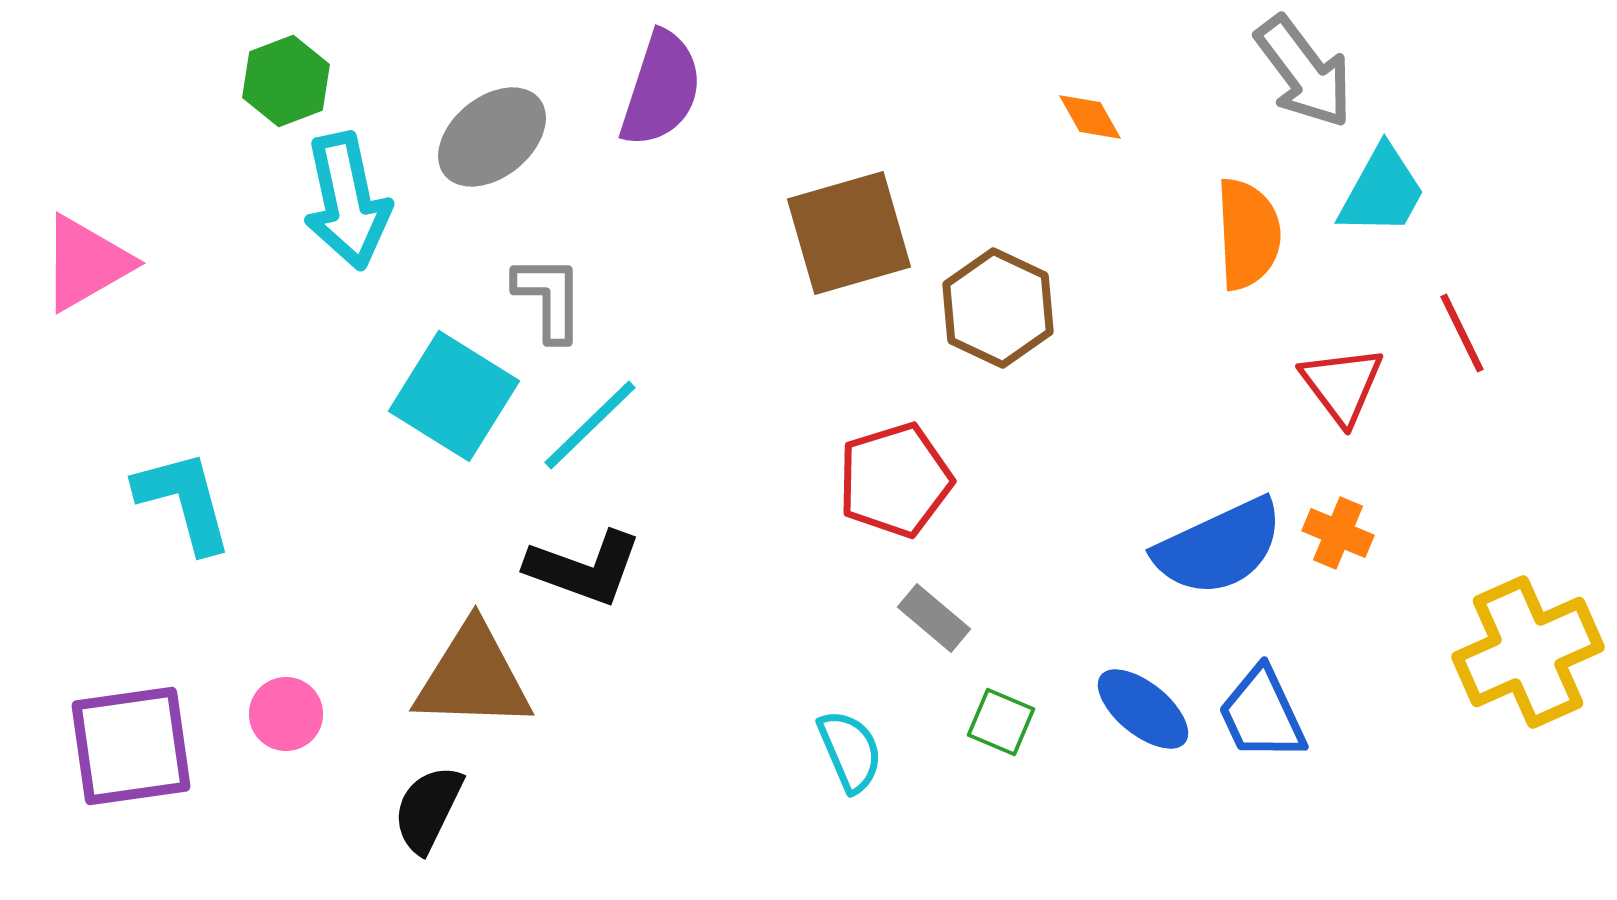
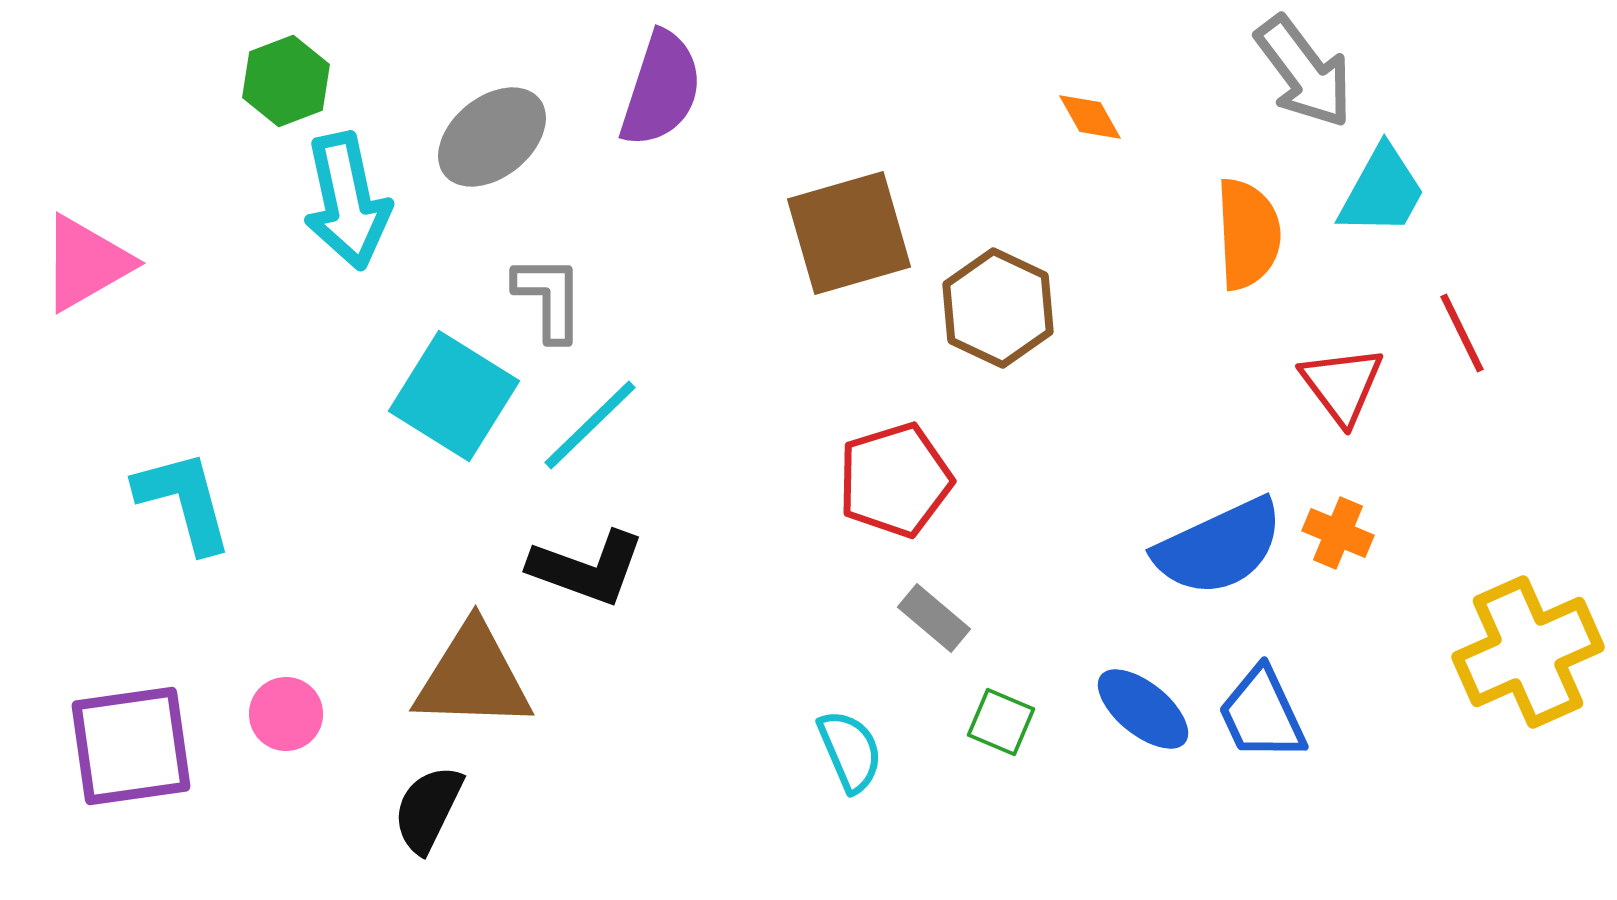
black L-shape: moved 3 px right
